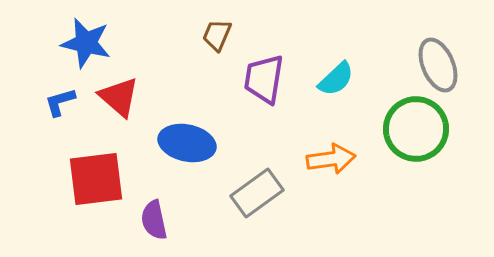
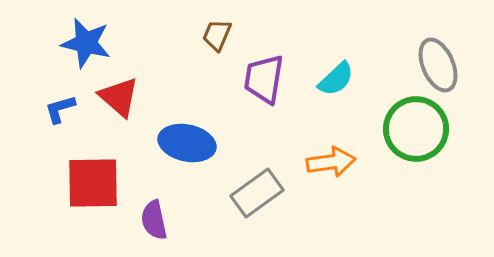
blue L-shape: moved 7 px down
orange arrow: moved 3 px down
red square: moved 3 px left, 4 px down; rotated 6 degrees clockwise
